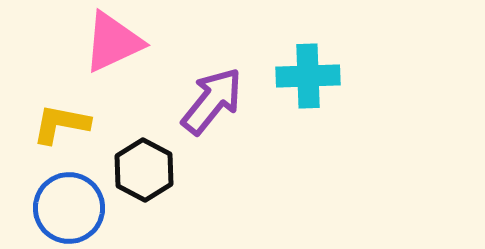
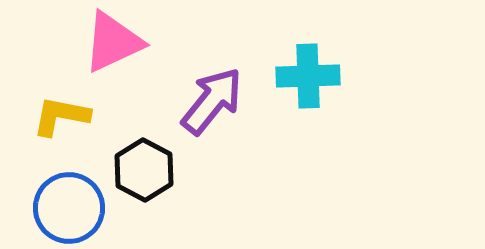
yellow L-shape: moved 8 px up
